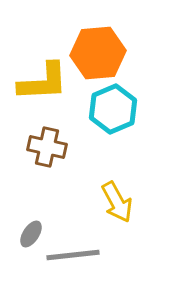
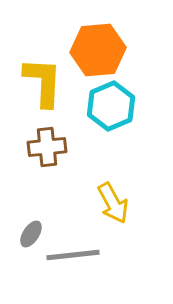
orange hexagon: moved 3 px up
yellow L-shape: rotated 84 degrees counterclockwise
cyan hexagon: moved 2 px left, 3 px up
brown cross: rotated 18 degrees counterclockwise
yellow arrow: moved 4 px left, 1 px down
